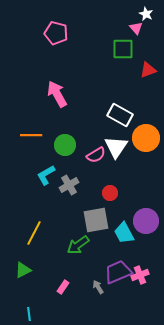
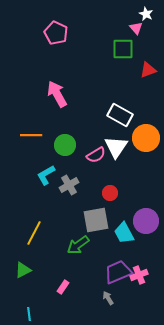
pink pentagon: rotated 10 degrees clockwise
pink cross: moved 1 px left
gray arrow: moved 10 px right, 11 px down
